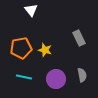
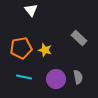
gray rectangle: rotated 21 degrees counterclockwise
gray semicircle: moved 4 px left, 2 px down
